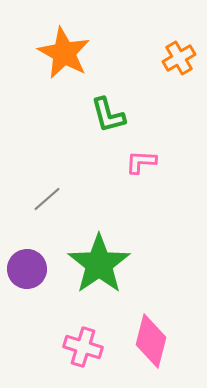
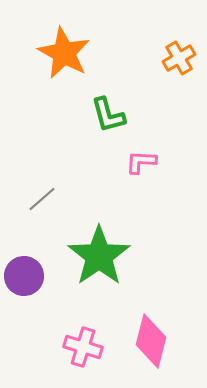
gray line: moved 5 px left
green star: moved 8 px up
purple circle: moved 3 px left, 7 px down
